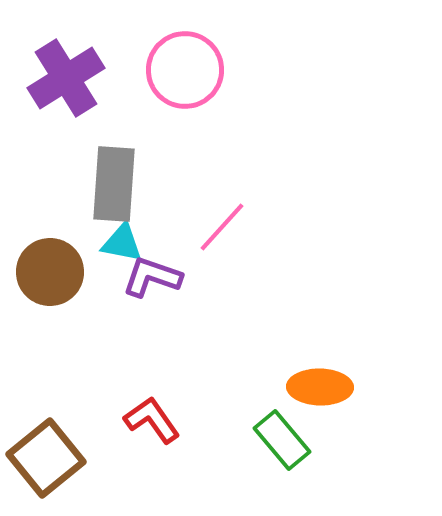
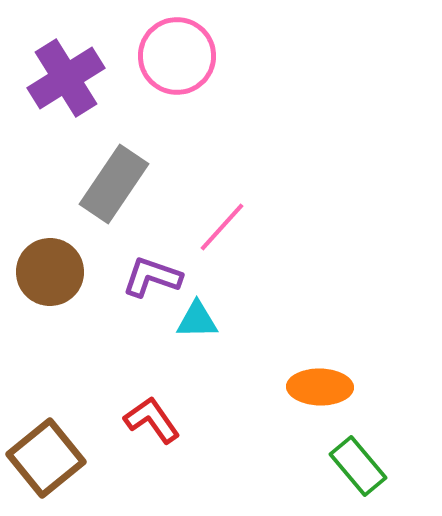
pink circle: moved 8 px left, 14 px up
gray rectangle: rotated 30 degrees clockwise
cyan triangle: moved 75 px right, 77 px down; rotated 12 degrees counterclockwise
green rectangle: moved 76 px right, 26 px down
